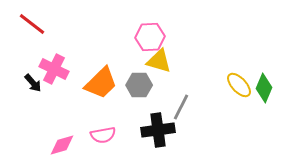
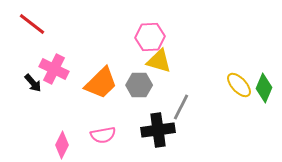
pink diamond: rotated 48 degrees counterclockwise
